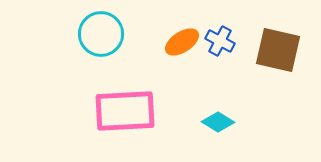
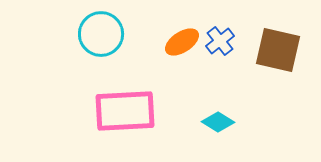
blue cross: rotated 24 degrees clockwise
